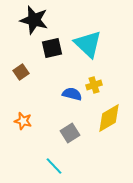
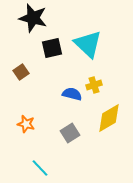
black star: moved 1 px left, 2 px up
orange star: moved 3 px right, 3 px down
cyan line: moved 14 px left, 2 px down
